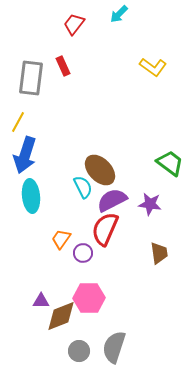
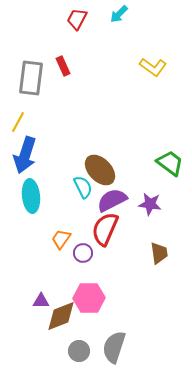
red trapezoid: moved 3 px right, 5 px up; rotated 10 degrees counterclockwise
